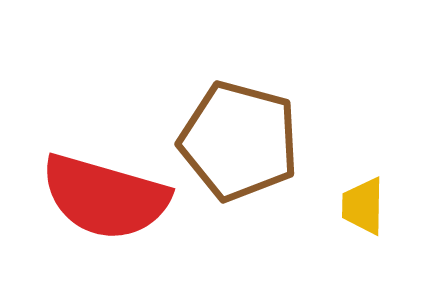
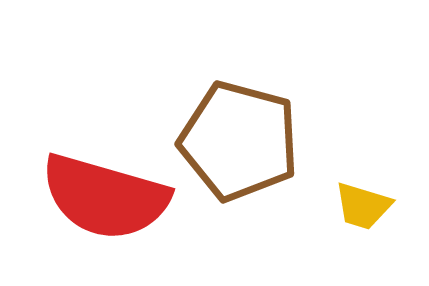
yellow trapezoid: rotated 74 degrees counterclockwise
